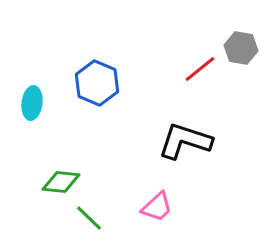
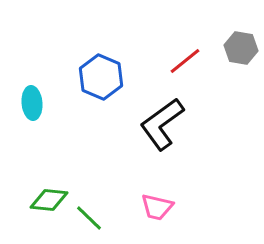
red line: moved 15 px left, 8 px up
blue hexagon: moved 4 px right, 6 px up
cyan ellipse: rotated 12 degrees counterclockwise
black L-shape: moved 23 px left, 17 px up; rotated 54 degrees counterclockwise
green diamond: moved 12 px left, 18 px down
pink trapezoid: rotated 56 degrees clockwise
